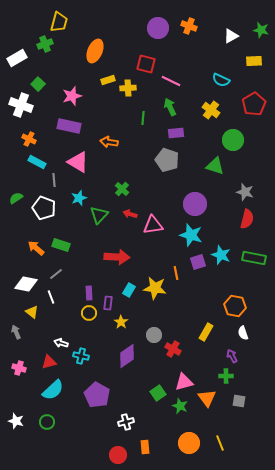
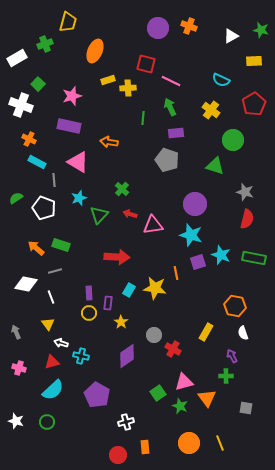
yellow trapezoid at (59, 22): moved 9 px right
gray line at (56, 274): moved 1 px left, 3 px up; rotated 24 degrees clockwise
yellow triangle at (32, 312): moved 16 px right, 12 px down; rotated 16 degrees clockwise
red triangle at (49, 362): moved 3 px right
gray square at (239, 401): moved 7 px right, 7 px down
